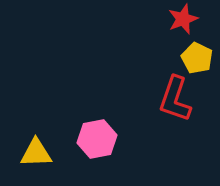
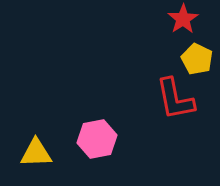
red star: rotated 12 degrees counterclockwise
yellow pentagon: moved 1 px down
red L-shape: rotated 30 degrees counterclockwise
